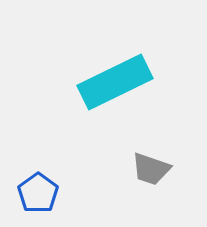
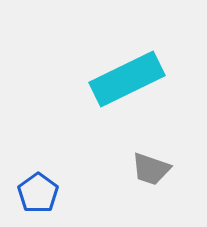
cyan rectangle: moved 12 px right, 3 px up
